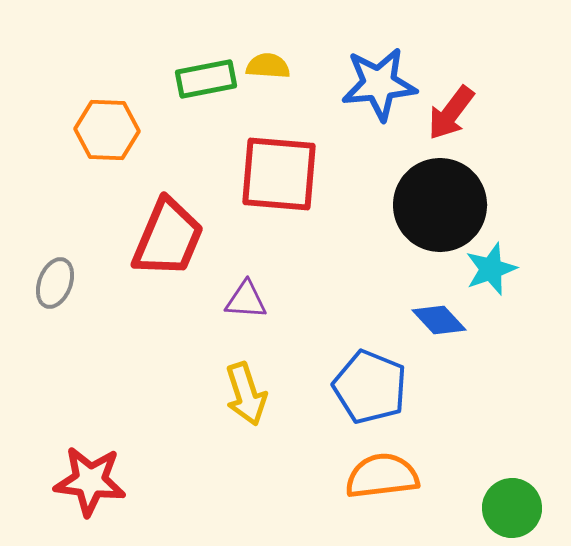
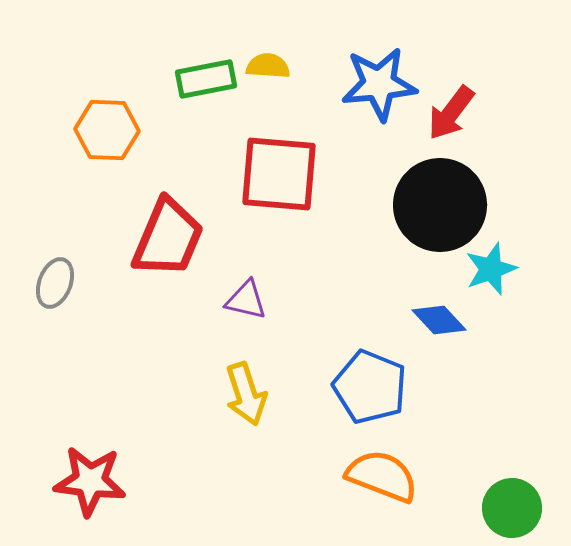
purple triangle: rotated 9 degrees clockwise
orange semicircle: rotated 28 degrees clockwise
